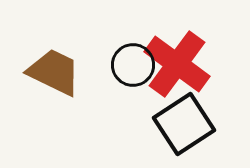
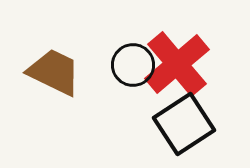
red cross: rotated 14 degrees clockwise
